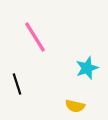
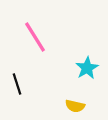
cyan star: rotated 10 degrees counterclockwise
